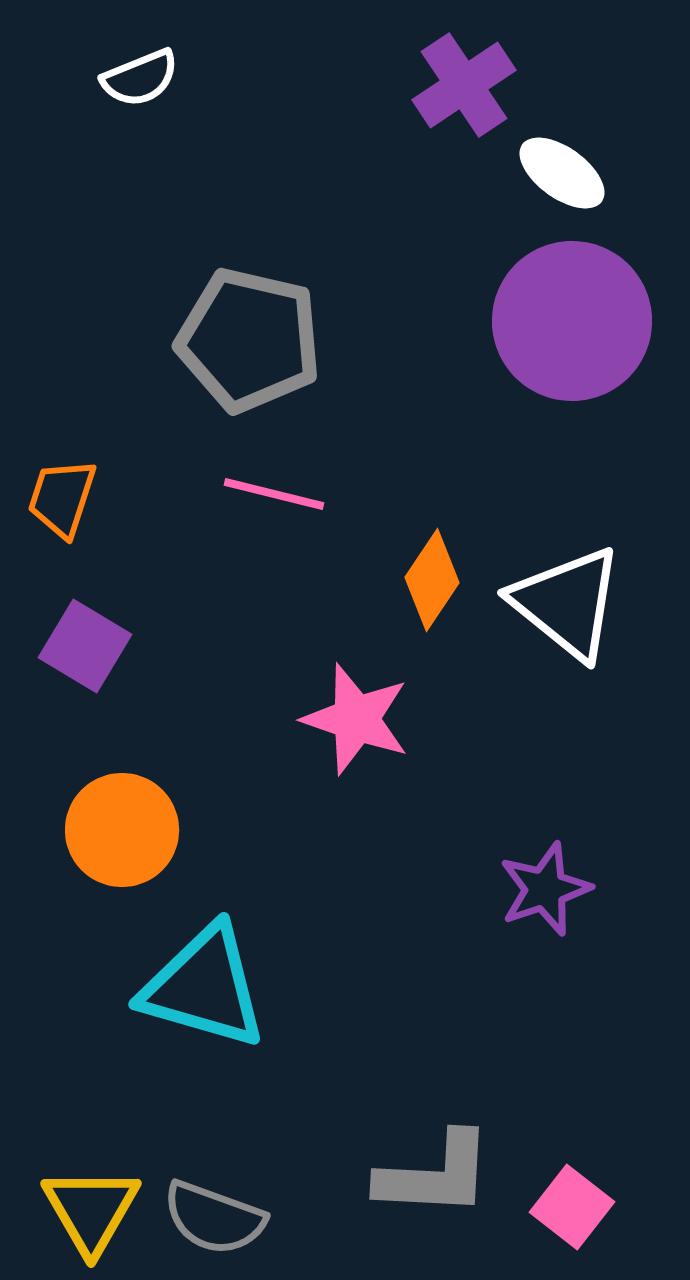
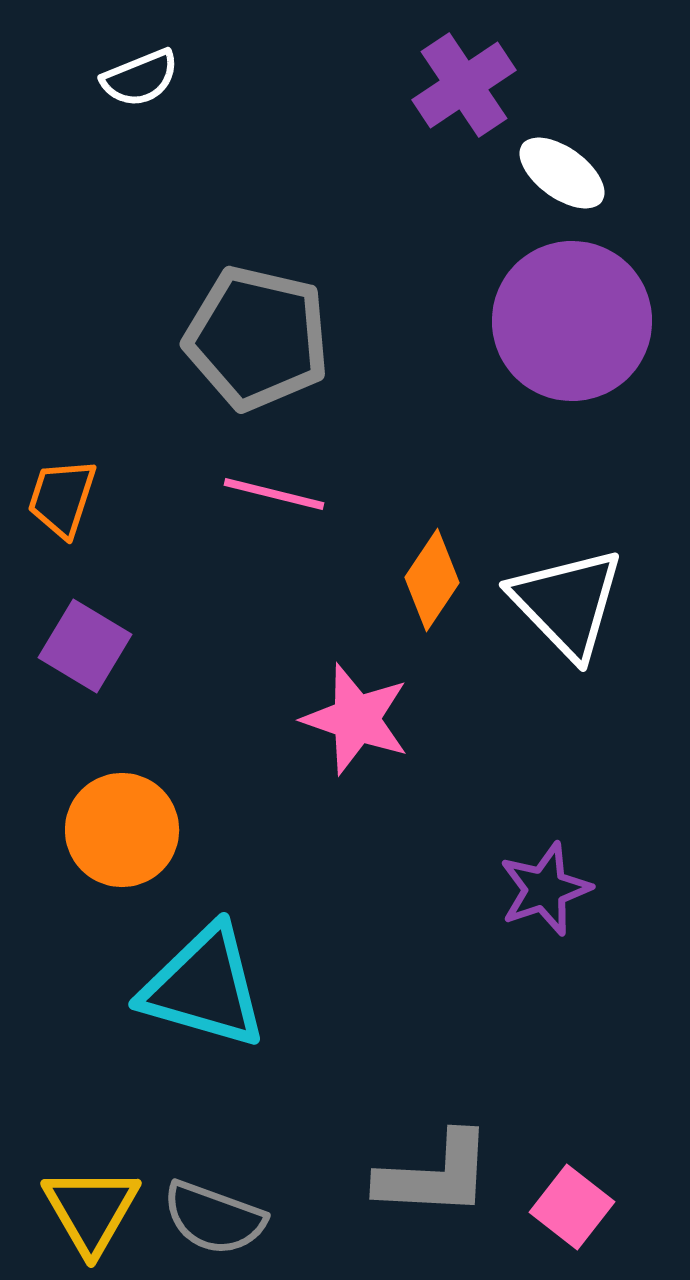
gray pentagon: moved 8 px right, 2 px up
white triangle: rotated 7 degrees clockwise
